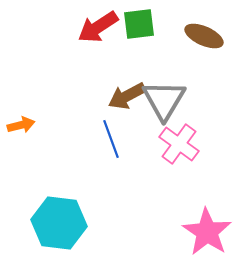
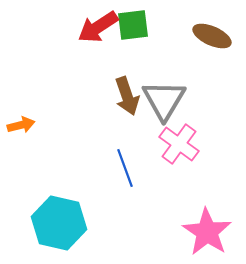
green square: moved 6 px left, 1 px down
brown ellipse: moved 8 px right
brown arrow: rotated 81 degrees counterclockwise
blue line: moved 14 px right, 29 px down
cyan hexagon: rotated 6 degrees clockwise
